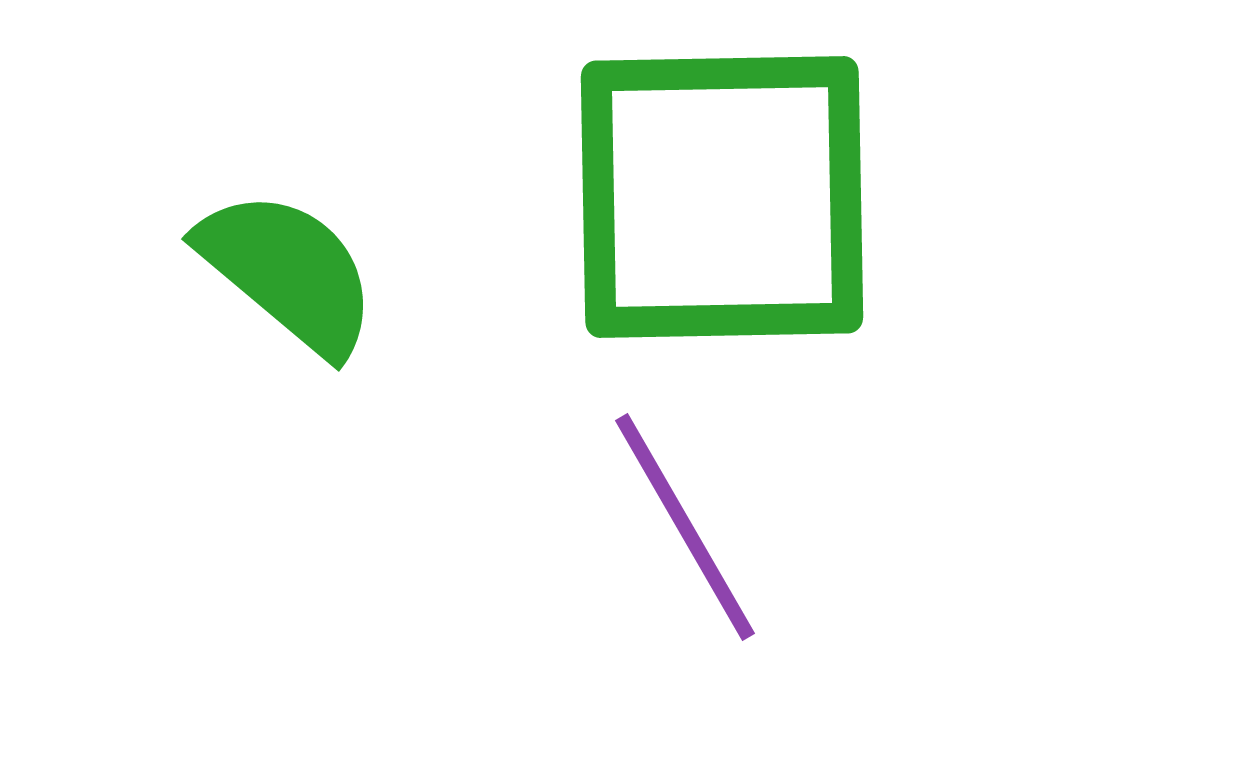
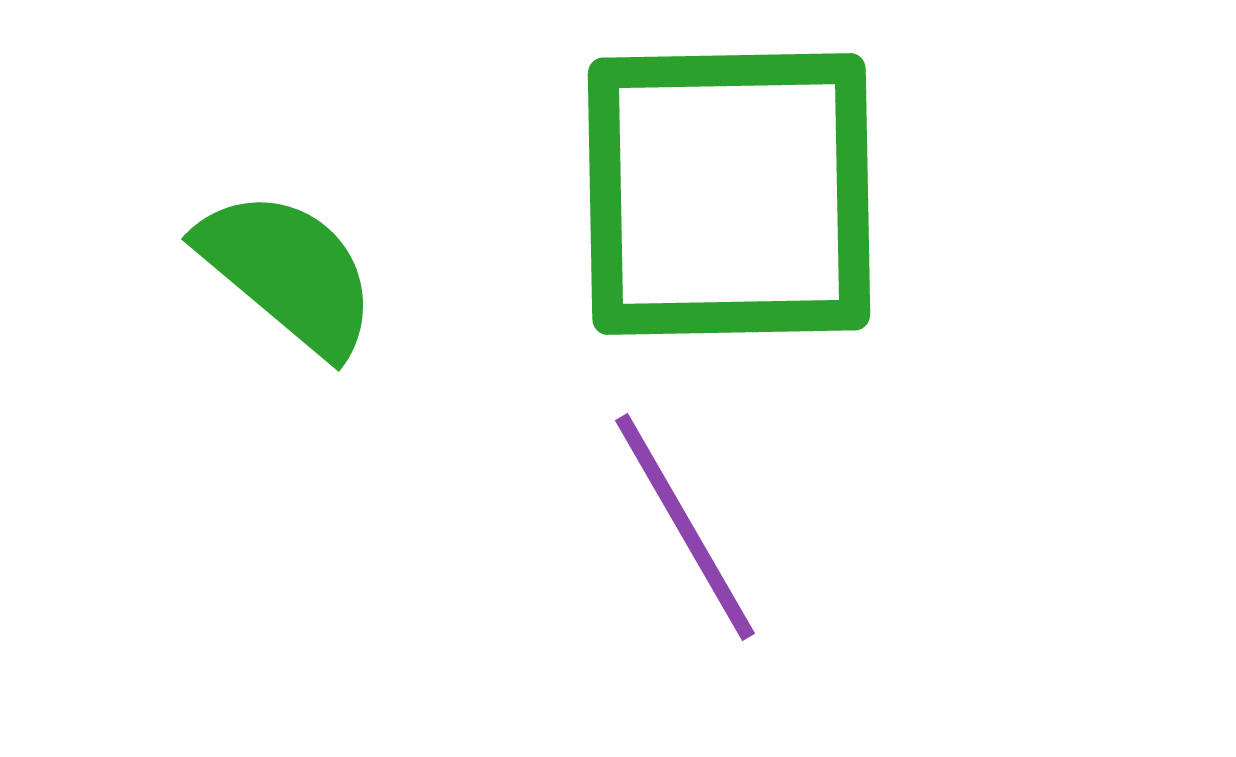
green square: moved 7 px right, 3 px up
